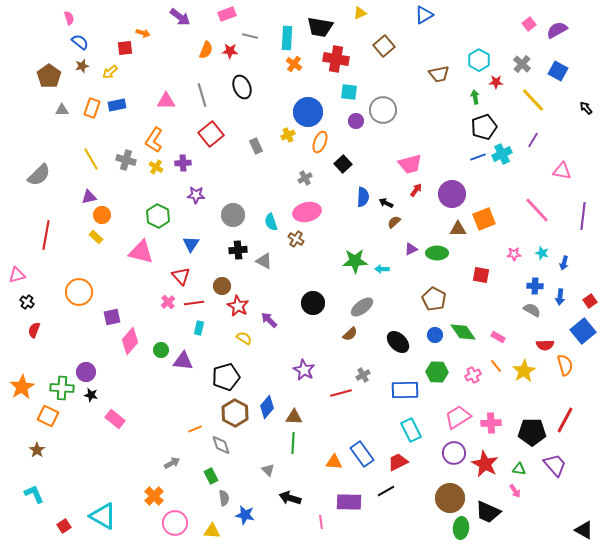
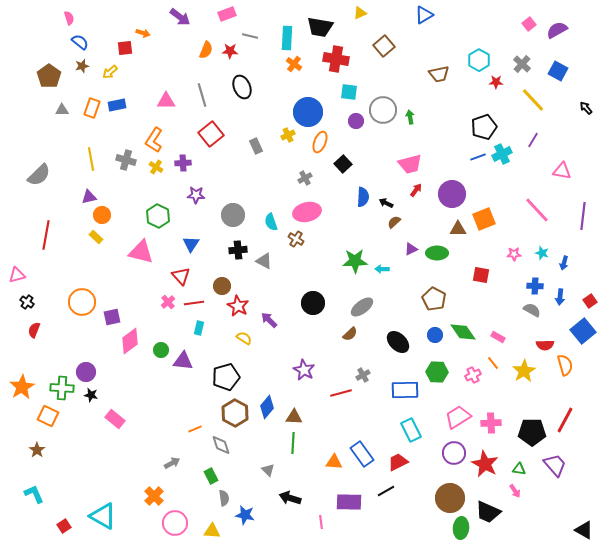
green arrow at (475, 97): moved 65 px left, 20 px down
yellow line at (91, 159): rotated 20 degrees clockwise
orange circle at (79, 292): moved 3 px right, 10 px down
pink diamond at (130, 341): rotated 12 degrees clockwise
orange line at (496, 366): moved 3 px left, 3 px up
